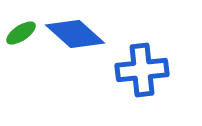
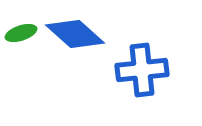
green ellipse: rotated 16 degrees clockwise
